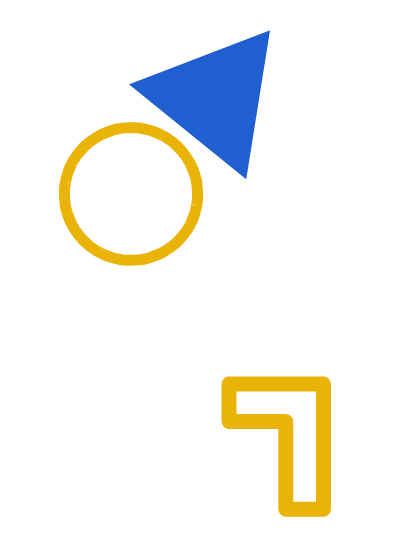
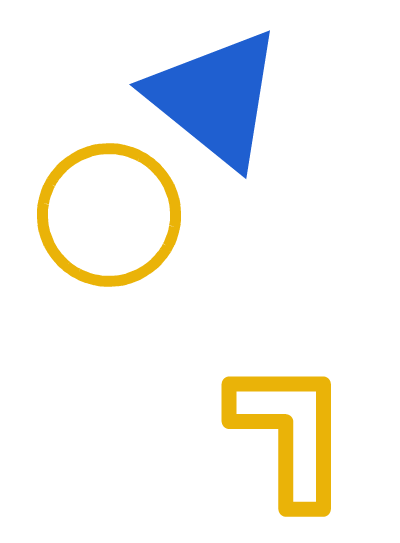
yellow circle: moved 22 px left, 21 px down
